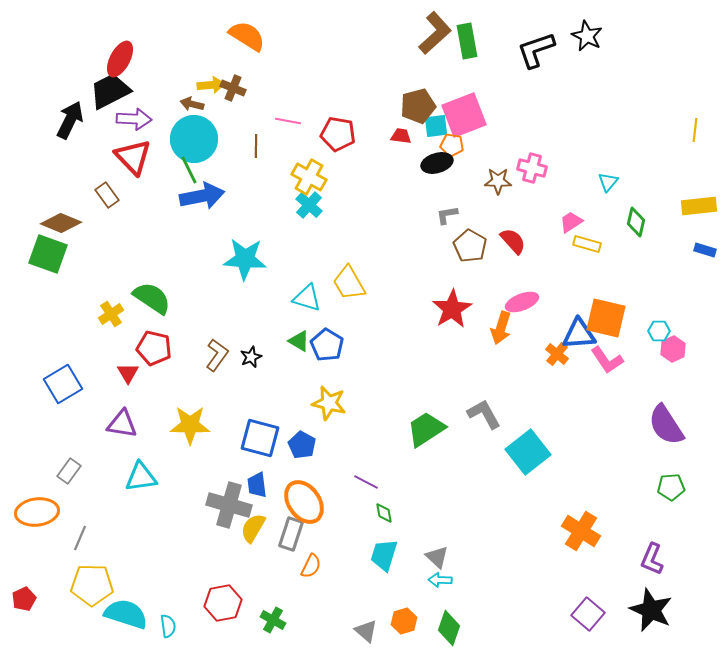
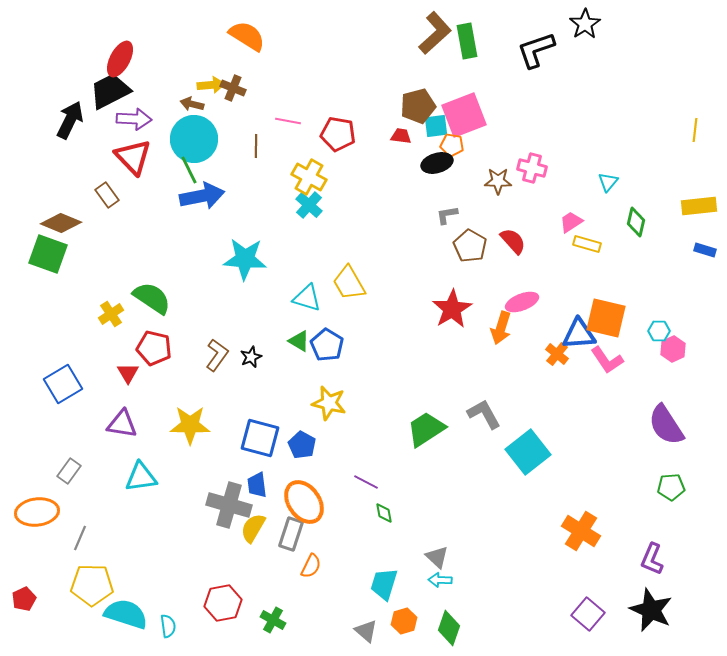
black star at (587, 36): moved 2 px left, 12 px up; rotated 12 degrees clockwise
cyan trapezoid at (384, 555): moved 29 px down
